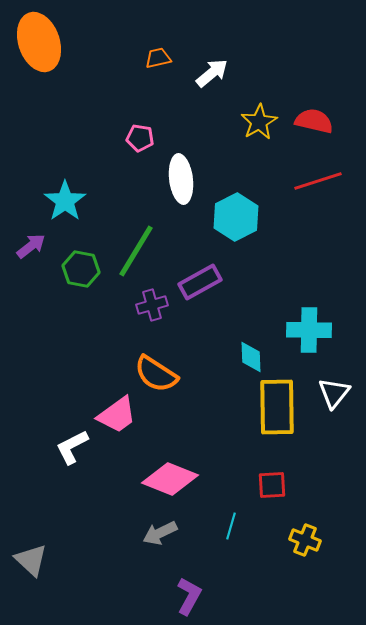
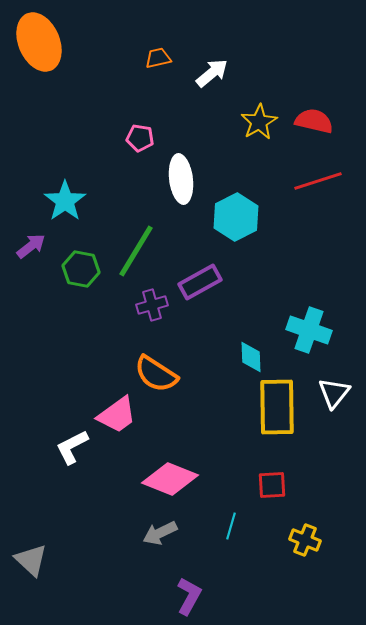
orange ellipse: rotated 4 degrees counterclockwise
cyan cross: rotated 18 degrees clockwise
